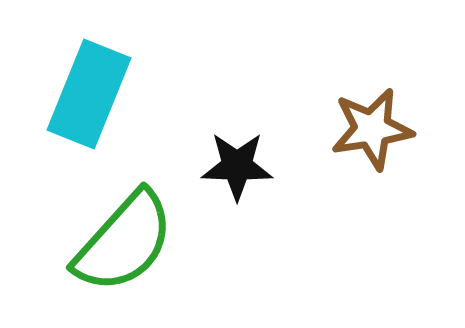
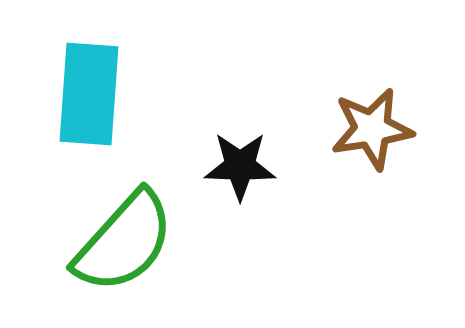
cyan rectangle: rotated 18 degrees counterclockwise
black star: moved 3 px right
